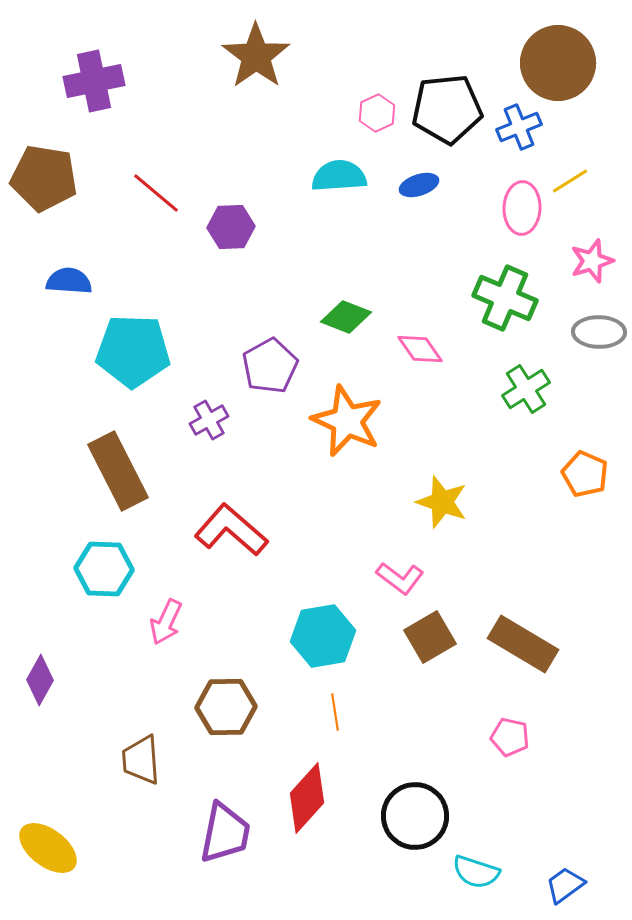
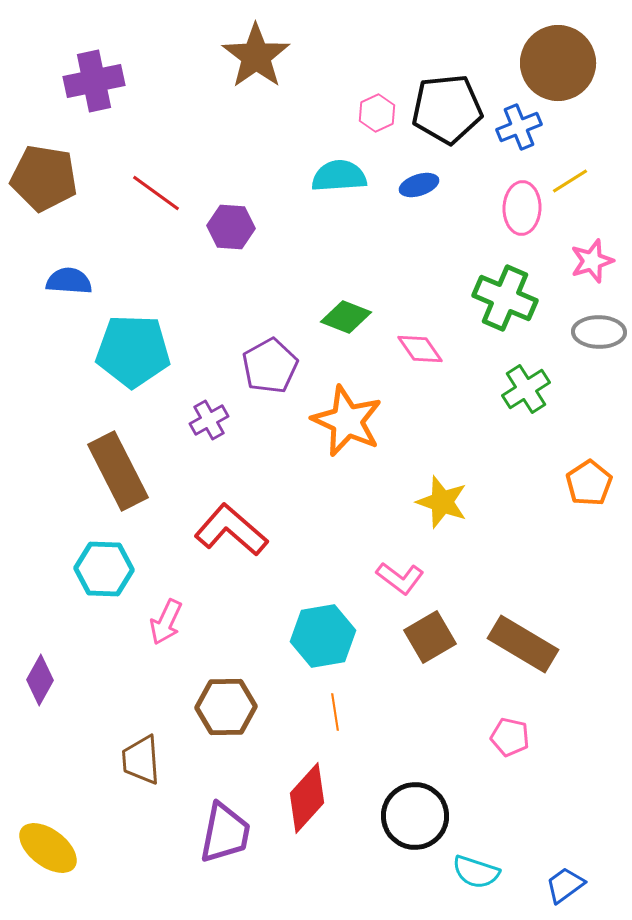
red line at (156, 193): rotated 4 degrees counterclockwise
purple hexagon at (231, 227): rotated 6 degrees clockwise
orange pentagon at (585, 474): moved 4 px right, 9 px down; rotated 15 degrees clockwise
